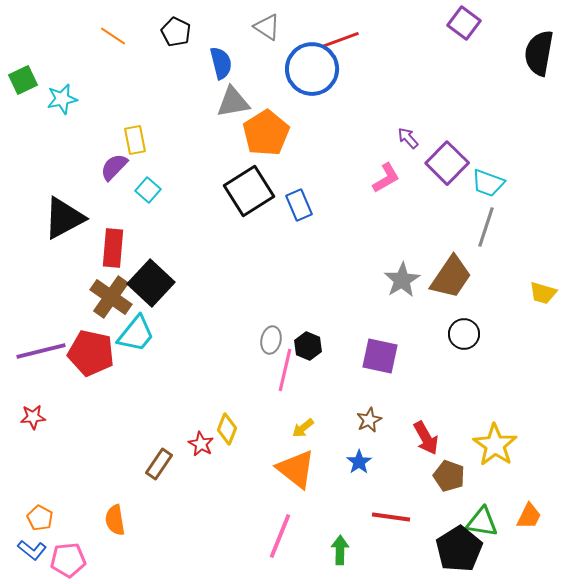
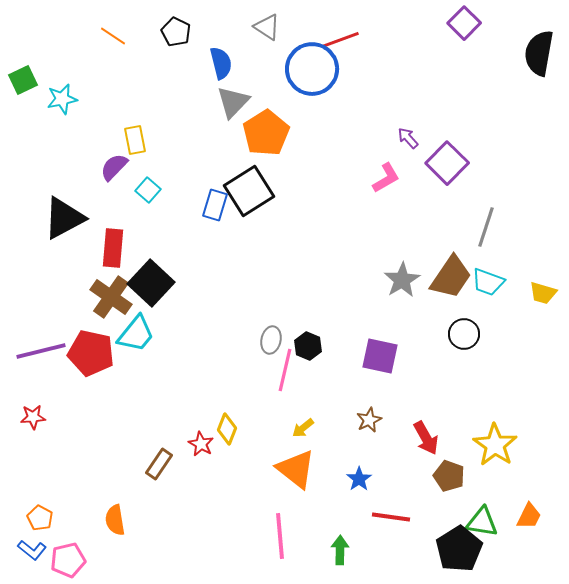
purple square at (464, 23): rotated 8 degrees clockwise
gray triangle at (233, 102): rotated 36 degrees counterclockwise
cyan trapezoid at (488, 183): moved 99 px down
blue rectangle at (299, 205): moved 84 px left; rotated 40 degrees clockwise
blue star at (359, 462): moved 17 px down
pink line at (280, 536): rotated 27 degrees counterclockwise
pink pentagon at (68, 560): rotated 8 degrees counterclockwise
